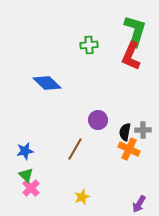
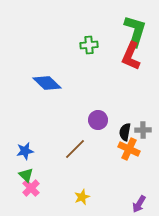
brown line: rotated 15 degrees clockwise
